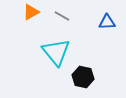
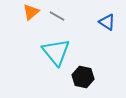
orange triangle: rotated 12 degrees counterclockwise
gray line: moved 5 px left
blue triangle: rotated 36 degrees clockwise
